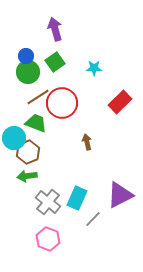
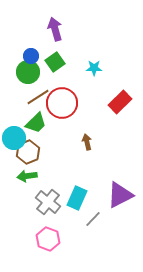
blue circle: moved 5 px right
green trapezoid: rotated 115 degrees clockwise
